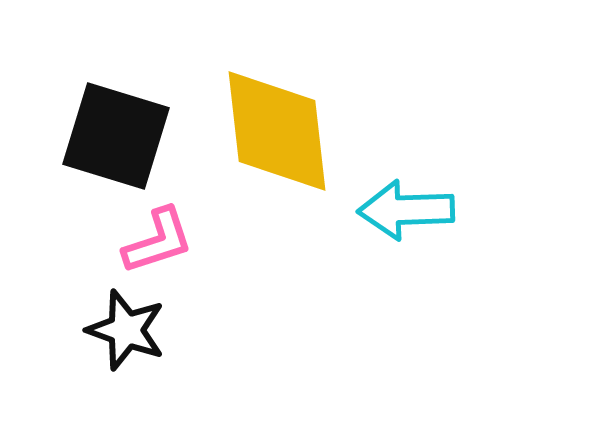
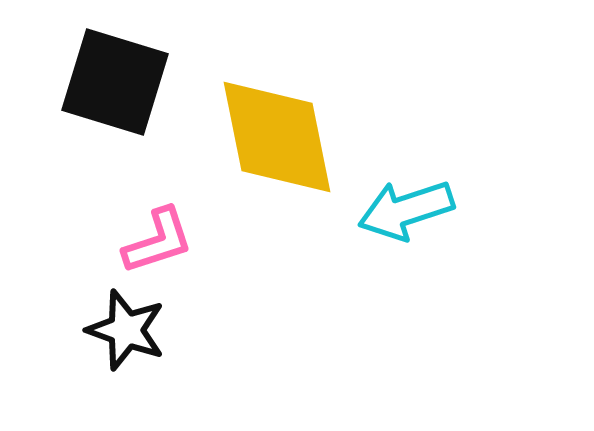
yellow diamond: moved 6 px down; rotated 5 degrees counterclockwise
black square: moved 1 px left, 54 px up
cyan arrow: rotated 16 degrees counterclockwise
